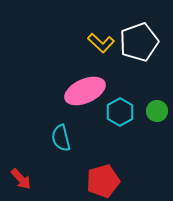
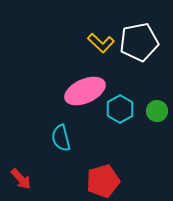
white pentagon: rotated 9 degrees clockwise
cyan hexagon: moved 3 px up
